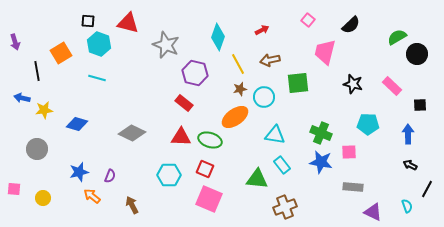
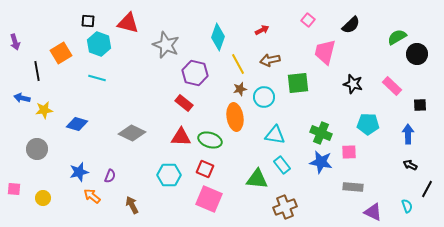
orange ellipse at (235, 117): rotated 64 degrees counterclockwise
